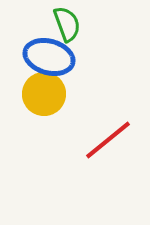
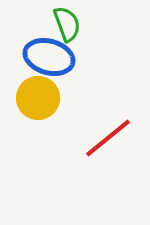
yellow circle: moved 6 px left, 4 px down
red line: moved 2 px up
